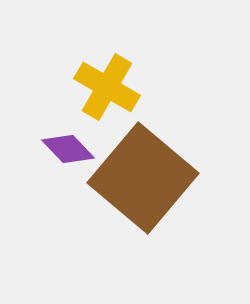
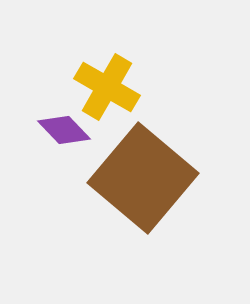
purple diamond: moved 4 px left, 19 px up
